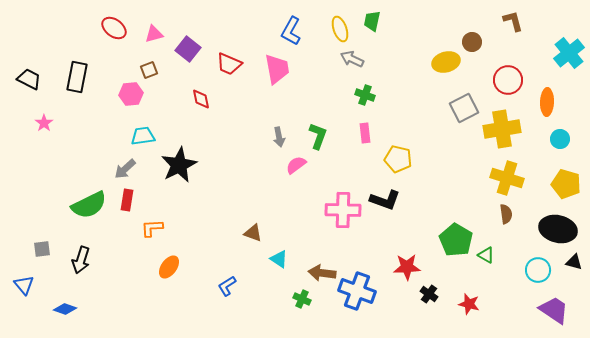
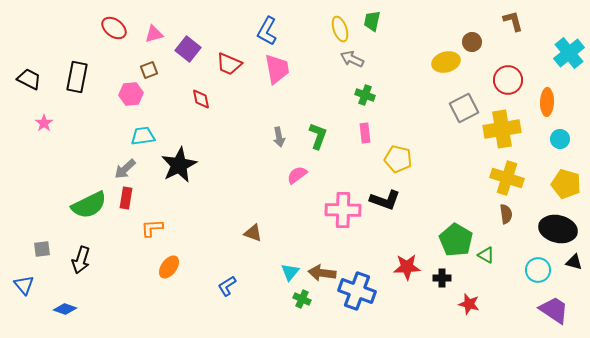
blue L-shape at (291, 31): moved 24 px left
pink semicircle at (296, 165): moved 1 px right, 10 px down
red rectangle at (127, 200): moved 1 px left, 2 px up
cyan triangle at (279, 259): moved 11 px right, 13 px down; rotated 36 degrees clockwise
black cross at (429, 294): moved 13 px right, 16 px up; rotated 36 degrees counterclockwise
